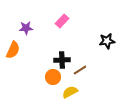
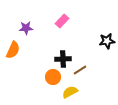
black cross: moved 1 px right, 1 px up
